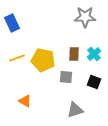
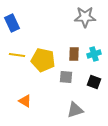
cyan cross: rotated 24 degrees clockwise
yellow line: moved 3 px up; rotated 28 degrees clockwise
